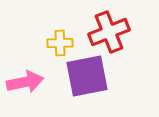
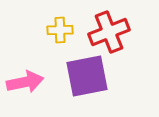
yellow cross: moved 13 px up
